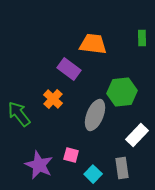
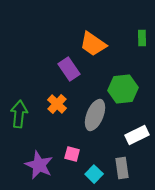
orange trapezoid: rotated 152 degrees counterclockwise
purple rectangle: rotated 20 degrees clockwise
green hexagon: moved 1 px right, 3 px up
orange cross: moved 4 px right, 5 px down
green arrow: rotated 44 degrees clockwise
white rectangle: rotated 20 degrees clockwise
pink square: moved 1 px right, 1 px up
cyan square: moved 1 px right
